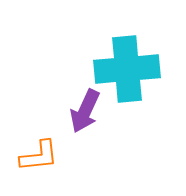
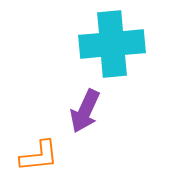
cyan cross: moved 15 px left, 25 px up
